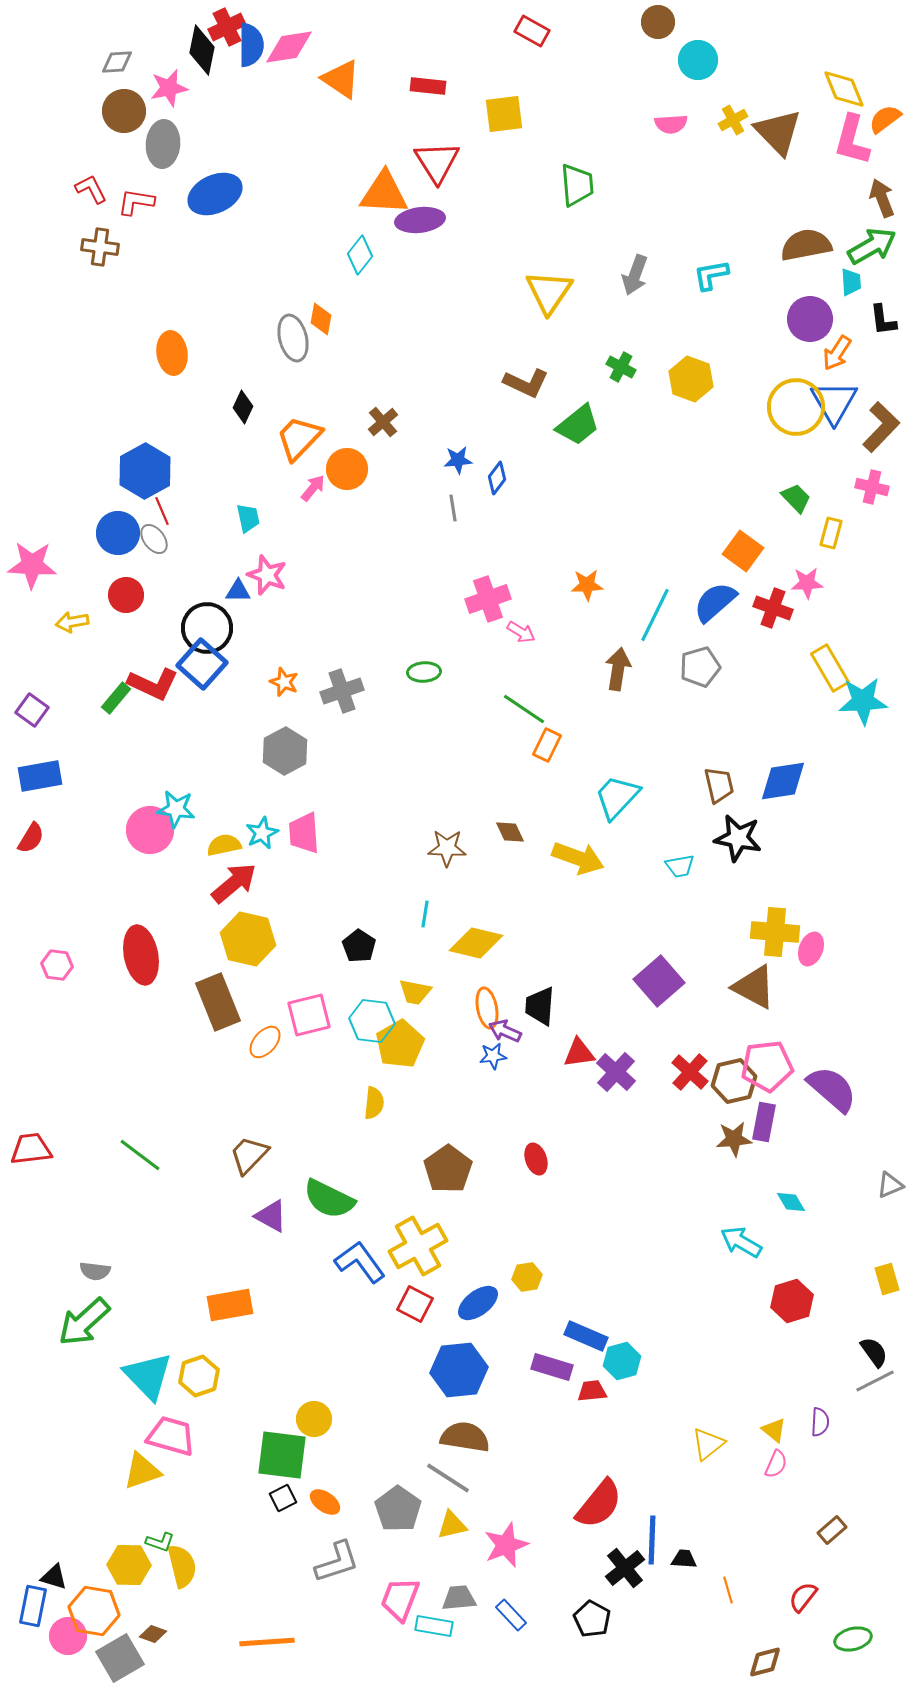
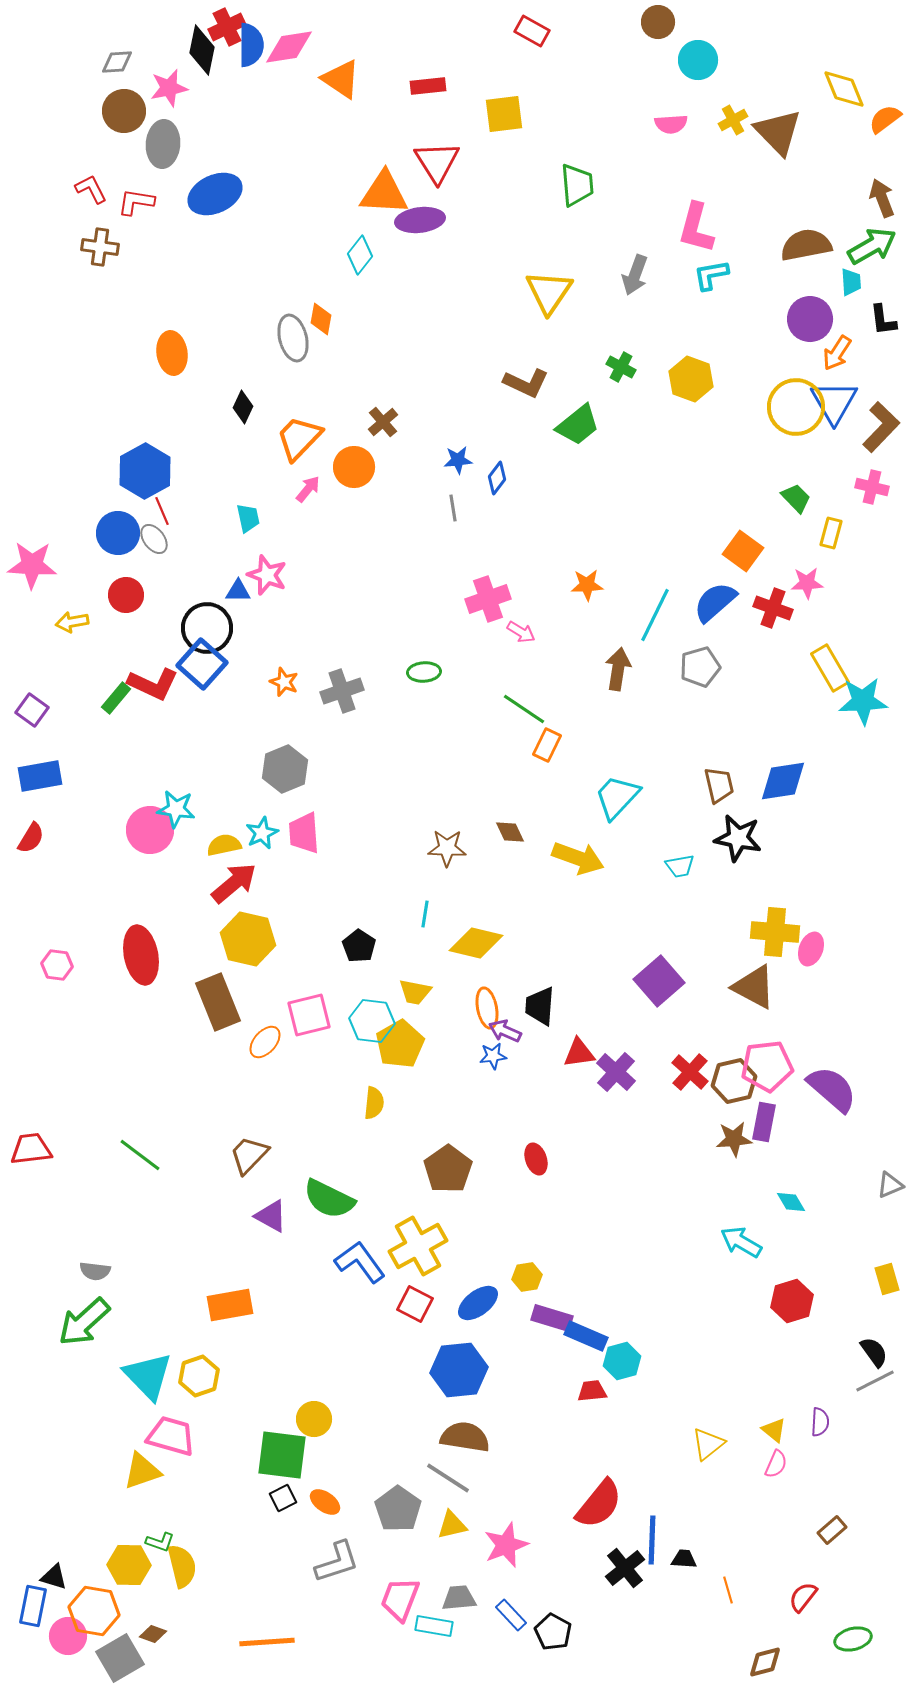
red rectangle at (428, 86): rotated 12 degrees counterclockwise
pink L-shape at (852, 140): moved 156 px left, 88 px down
orange circle at (347, 469): moved 7 px right, 2 px up
pink arrow at (313, 488): moved 5 px left, 1 px down
gray hexagon at (285, 751): moved 18 px down; rotated 6 degrees clockwise
purple rectangle at (552, 1367): moved 49 px up
black pentagon at (592, 1619): moved 39 px left, 13 px down
